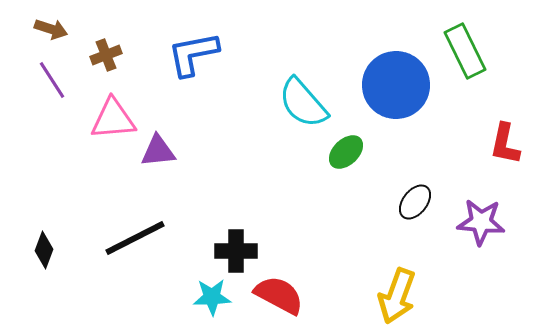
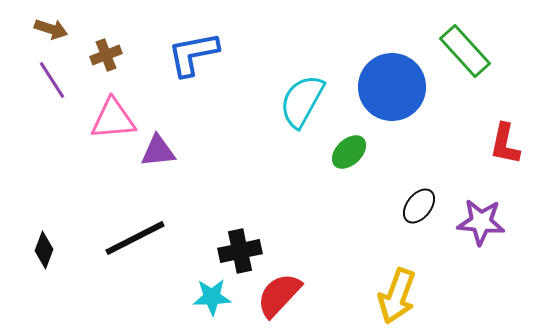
green rectangle: rotated 16 degrees counterclockwise
blue circle: moved 4 px left, 2 px down
cyan semicircle: moved 1 px left, 2 px up; rotated 70 degrees clockwise
green ellipse: moved 3 px right
black ellipse: moved 4 px right, 4 px down
black cross: moved 4 px right; rotated 12 degrees counterclockwise
red semicircle: rotated 75 degrees counterclockwise
